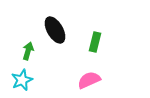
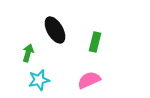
green arrow: moved 2 px down
cyan star: moved 17 px right; rotated 10 degrees clockwise
